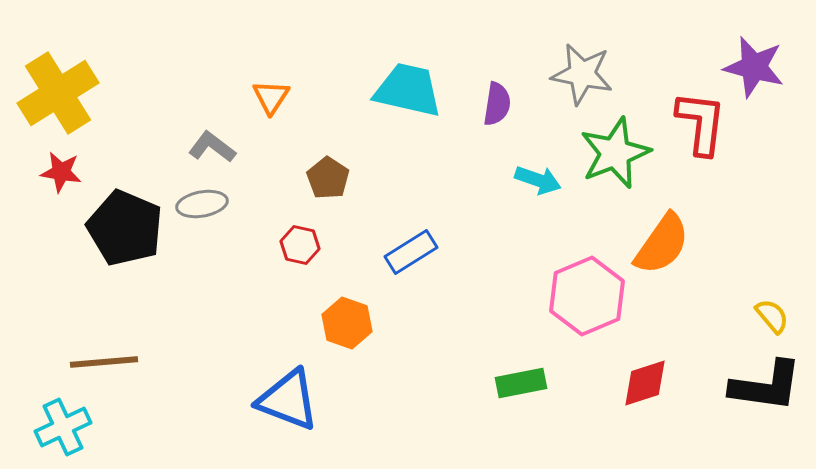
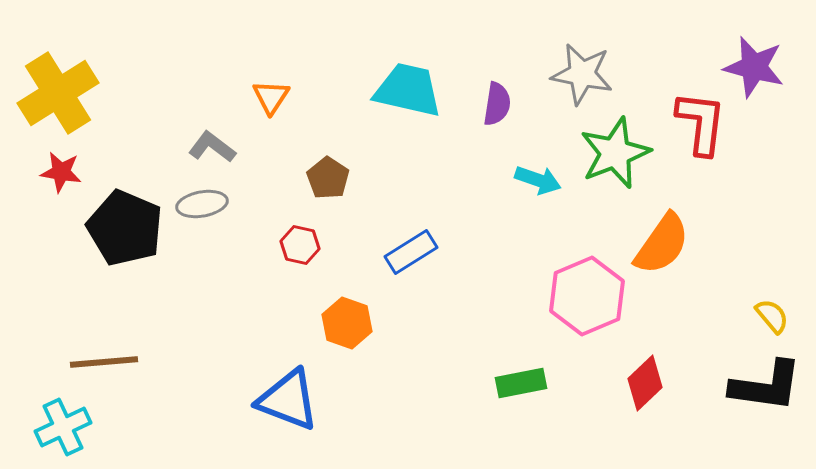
red diamond: rotated 26 degrees counterclockwise
